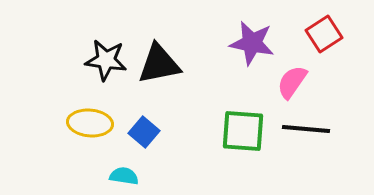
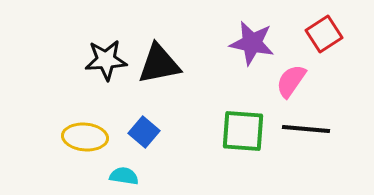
black star: rotated 12 degrees counterclockwise
pink semicircle: moved 1 px left, 1 px up
yellow ellipse: moved 5 px left, 14 px down
